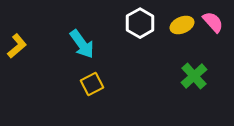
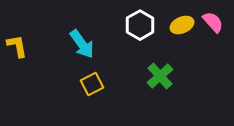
white hexagon: moved 2 px down
yellow L-shape: rotated 60 degrees counterclockwise
green cross: moved 34 px left
